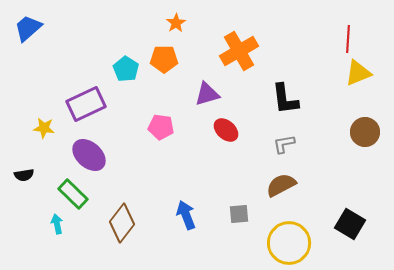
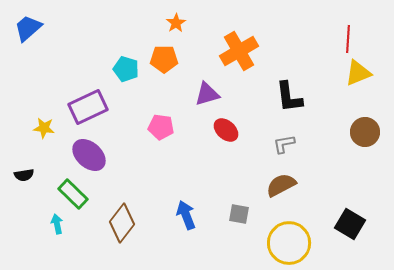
cyan pentagon: rotated 15 degrees counterclockwise
black L-shape: moved 4 px right, 2 px up
purple rectangle: moved 2 px right, 3 px down
gray square: rotated 15 degrees clockwise
